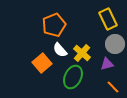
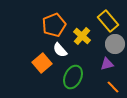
yellow rectangle: moved 2 px down; rotated 15 degrees counterclockwise
yellow cross: moved 17 px up
